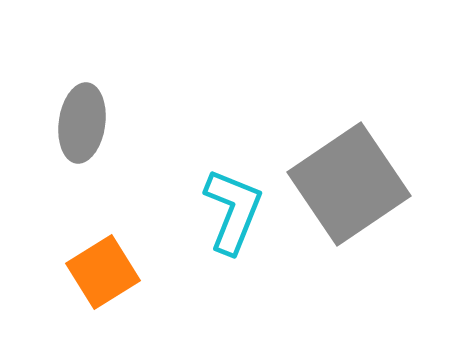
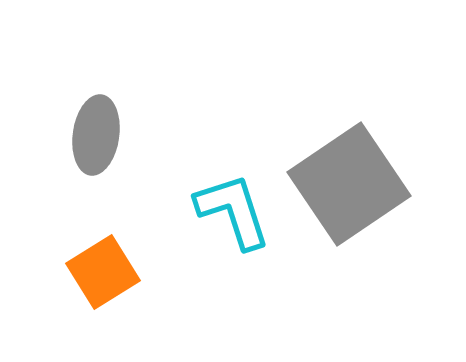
gray ellipse: moved 14 px right, 12 px down
cyan L-shape: rotated 40 degrees counterclockwise
